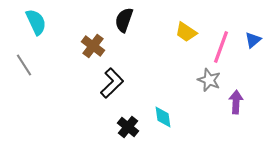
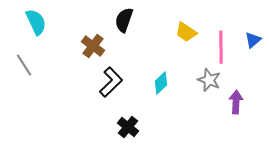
pink line: rotated 20 degrees counterclockwise
black L-shape: moved 1 px left, 1 px up
cyan diamond: moved 2 px left, 34 px up; rotated 55 degrees clockwise
